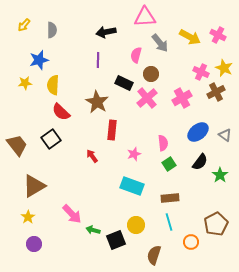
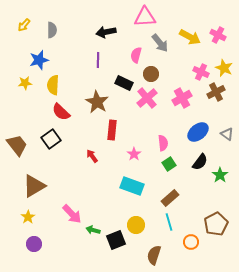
gray triangle at (225, 135): moved 2 px right, 1 px up
pink star at (134, 154): rotated 16 degrees counterclockwise
brown rectangle at (170, 198): rotated 36 degrees counterclockwise
